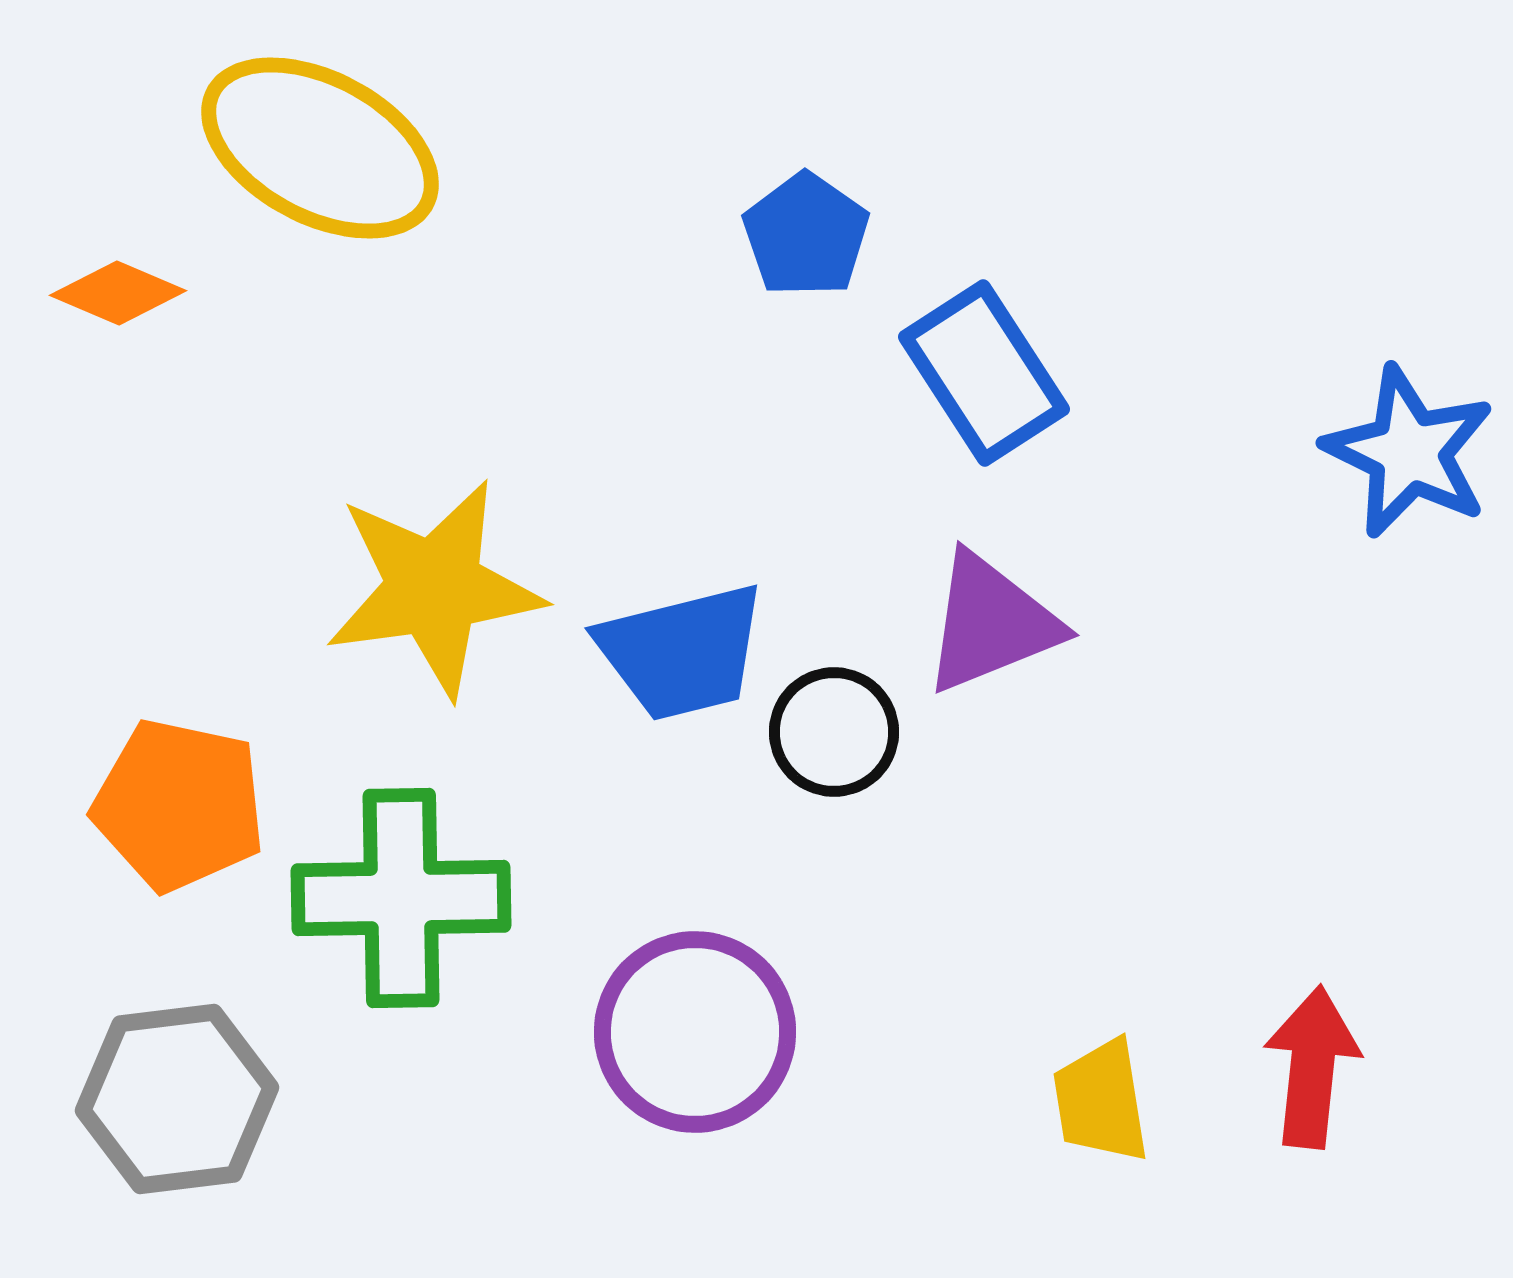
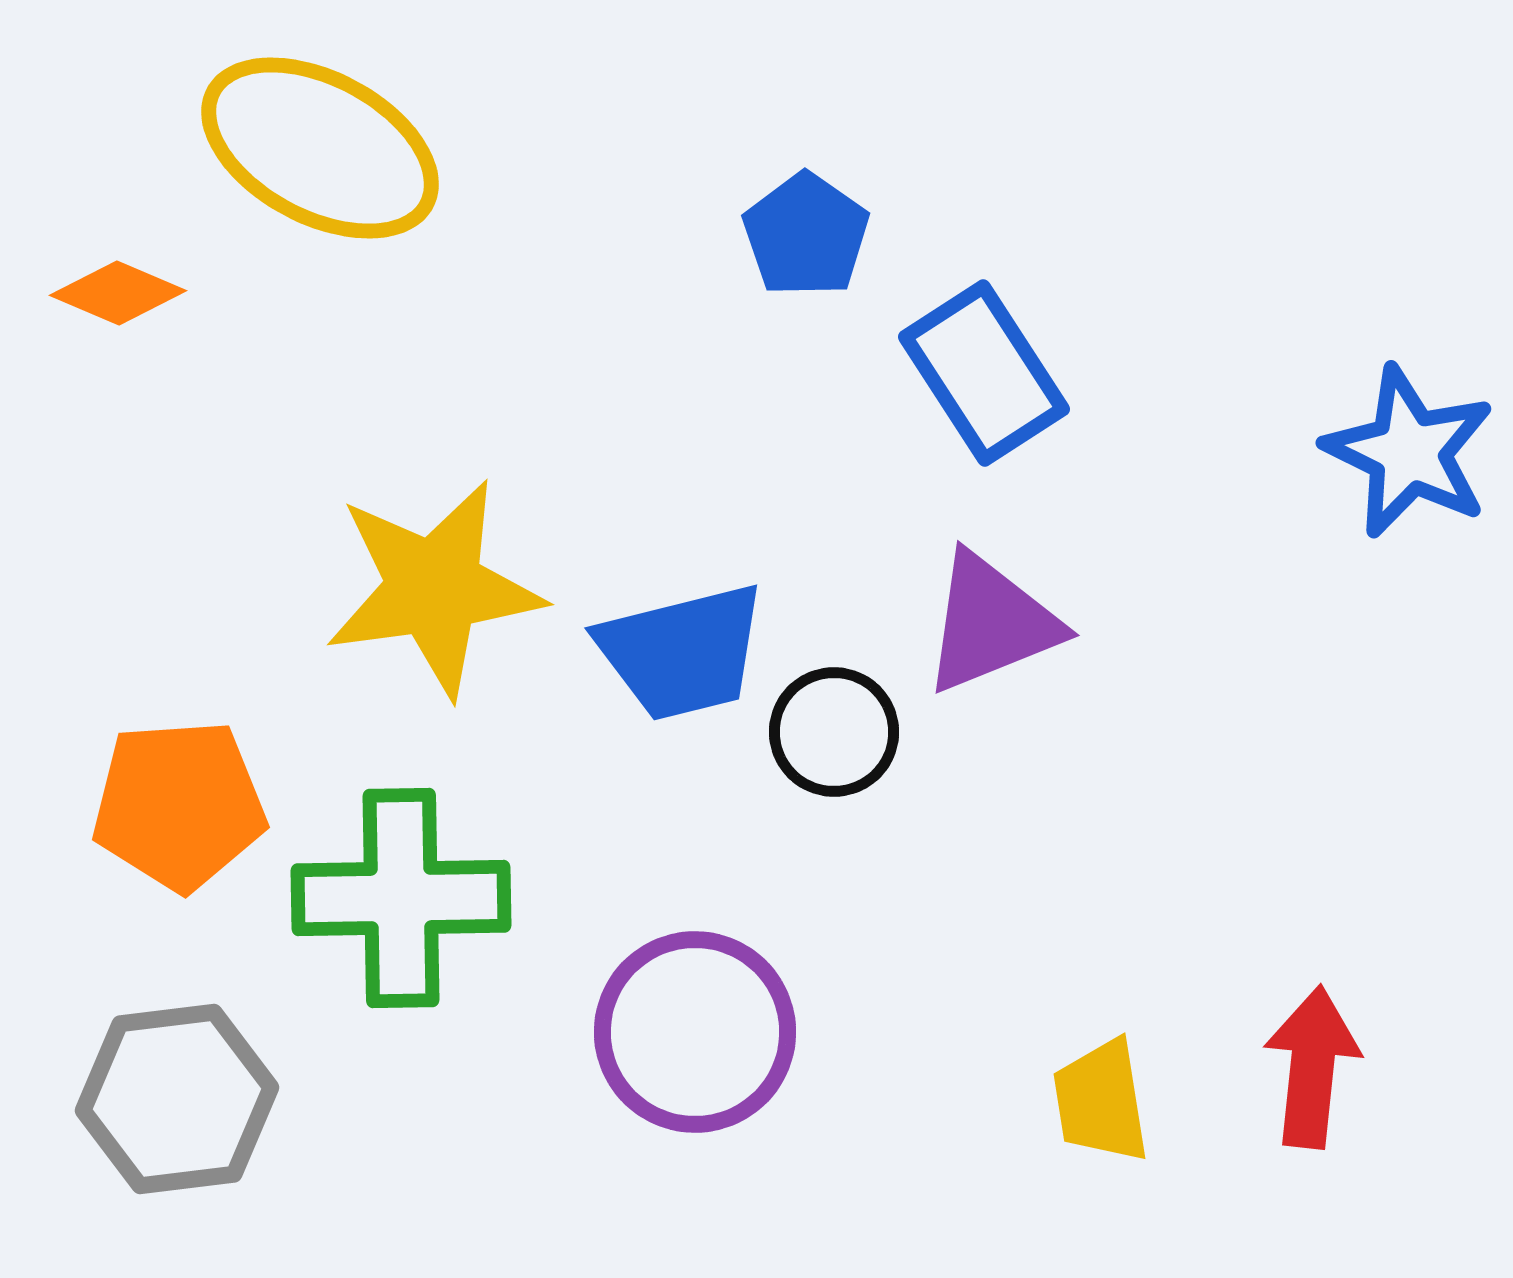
orange pentagon: rotated 16 degrees counterclockwise
